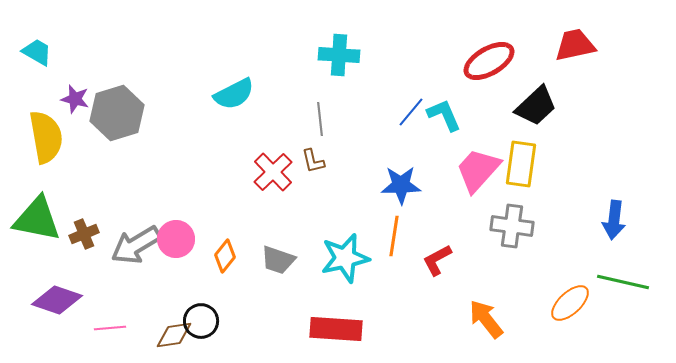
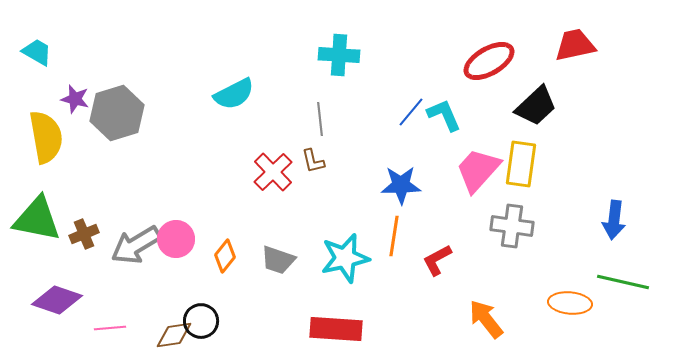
orange ellipse: rotated 48 degrees clockwise
